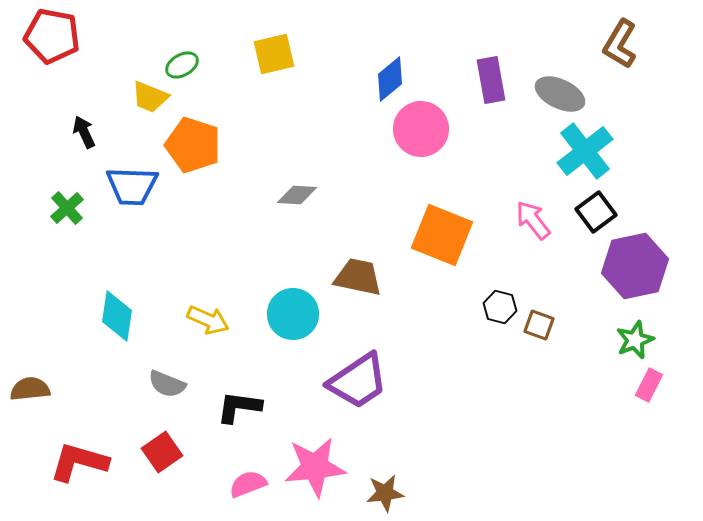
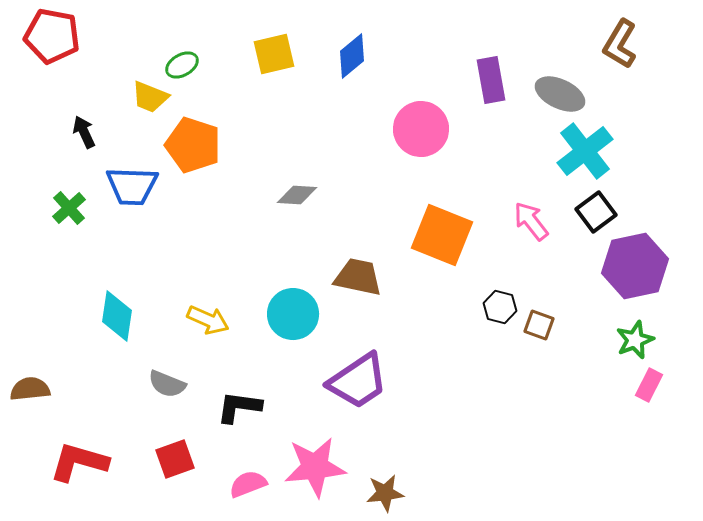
blue diamond: moved 38 px left, 23 px up
green cross: moved 2 px right
pink arrow: moved 2 px left, 1 px down
red square: moved 13 px right, 7 px down; rotated 15 degrees clockwise
